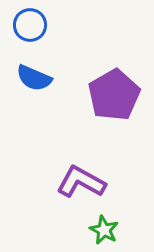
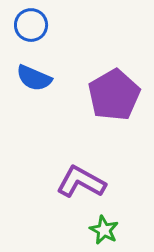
blue circle: moved 1 px right
